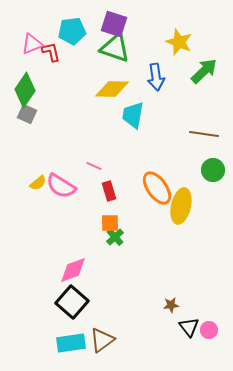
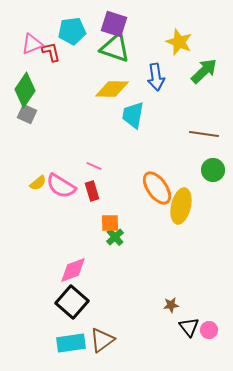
red rectangle: moved 17 px left
